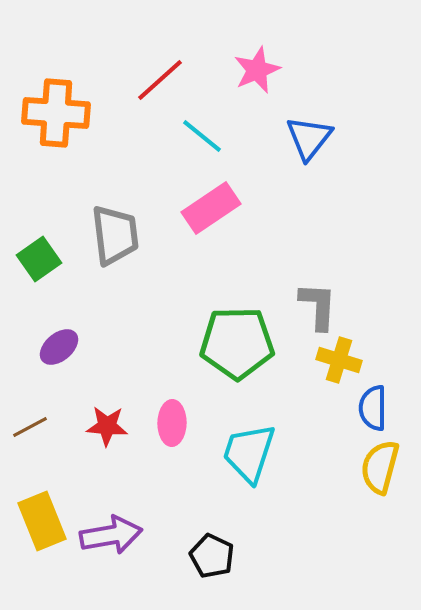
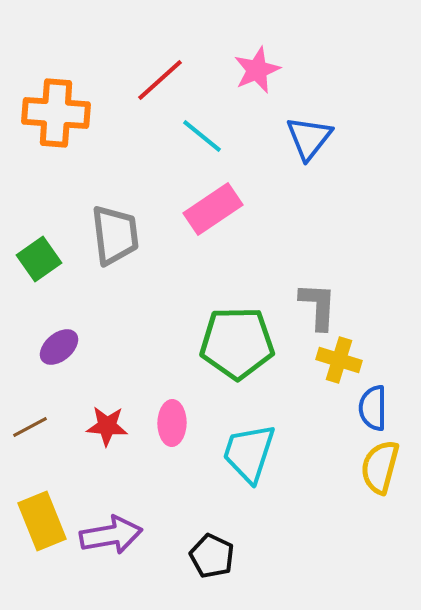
pink rectangle: moved 2 px right, 1 px down
